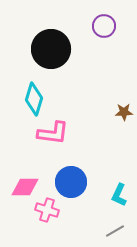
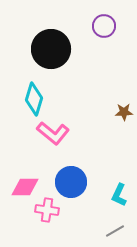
pink L-shape: rotated 32 degrees clockwise
pink cross: rotated 10 degrees counterclockwise
